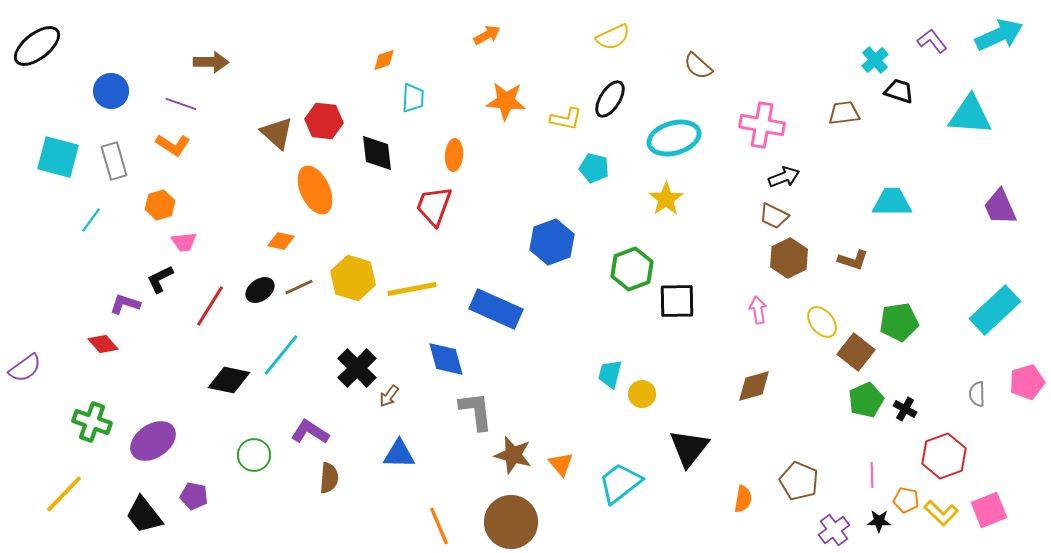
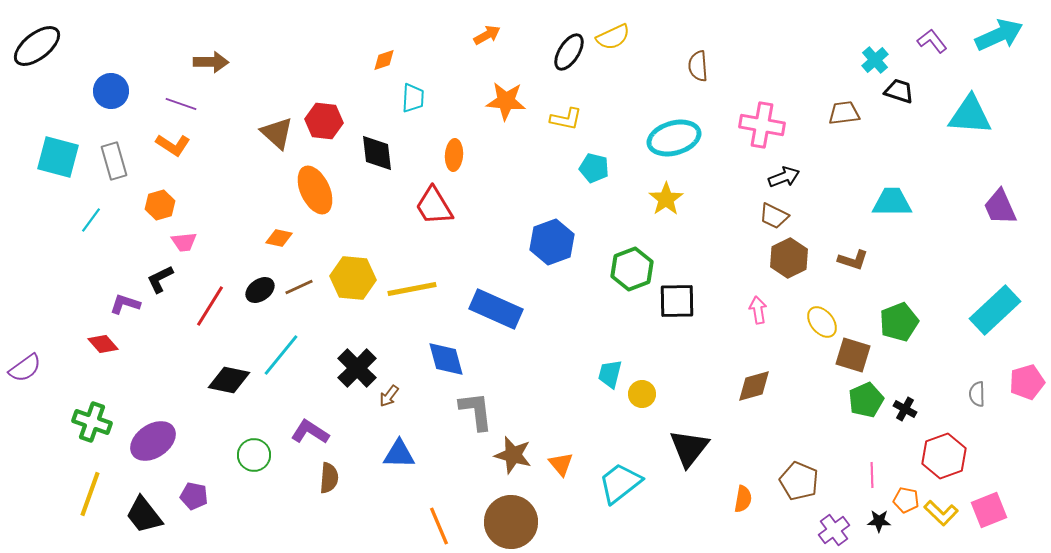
brown semicircle at (698, 66): rotated 44 degrees clockwise
black ellipse at (610, 99): moved 41 px left, 47 px up
red trapezoid at (434, 206): rotated 51 degrees counterclockwise
orange diamond at (281, 241): moved 2 px left, 3 px up
yellow hexagon at (353, 278): rotated 12 degrees counterclockwise
green pentagon at (899, 322): rotated 12 degrees counterclockwise
brown square at (856, 352): moved 3 px left, 3 px down; rotated 21 degrees counterclockwise
yellow line at (64, 494): moved 26 px right; rotated 24 degrees counterclockwise
